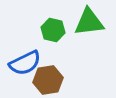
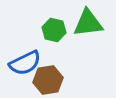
green triangle: moved 1 px left, 1 px down
green hexagon: moved 1 px right
